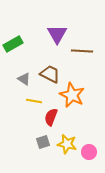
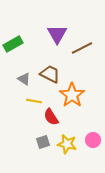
brown line: moved 3 px up; rotated 30 degrees counterclockwise
orange star: rotated 10 degrees clockwise
red semicircle: rotated 54 degrees counterclockwise
pink circle: moved 4 px right, 12 px up
